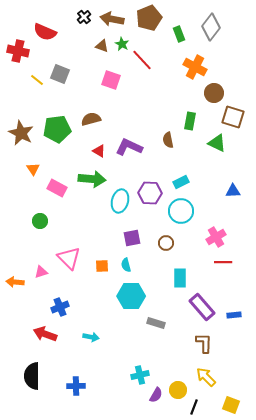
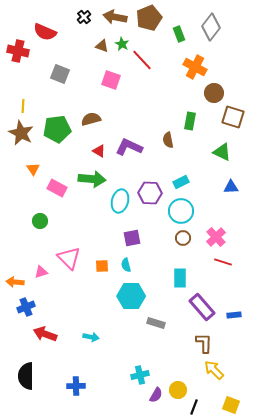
brown arrow at (112, 19): moved 3 px right, 2 px up
yellow line at (37, 80): moved 14 px left, 26 px down; rotated 56 degrees clockwise
green triangle at (217, 143): moved 5 px right, 9 px down
blue triangle at (233, 191): moved 2 px left, 4 px up
pink cross at (216, 237): rotated 12 degrees counterclockwise
brown circle at (166, 243): moved 17 px right, 5 px up
red line at (223, 262): rotated 18 degrees clockwise
blue cross at (60, 307): moved 34 px left
black semicircle at (32, 376): moved 6 px left
yellow arrow at (206, 377): moved 8 px right, 7 px up
